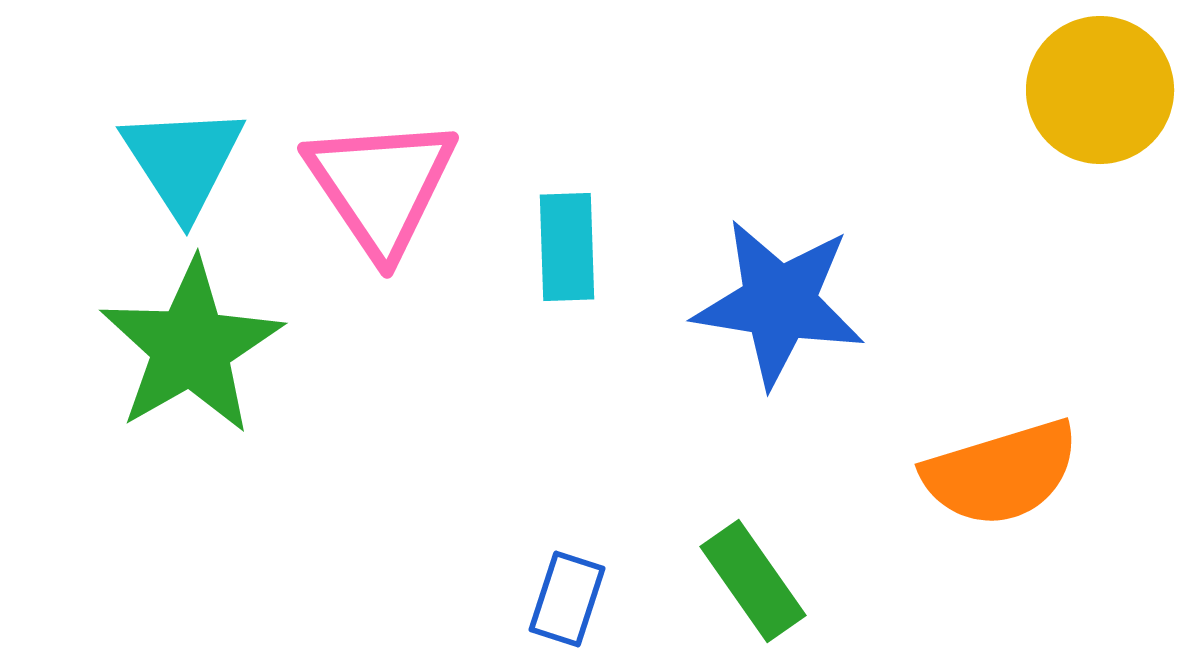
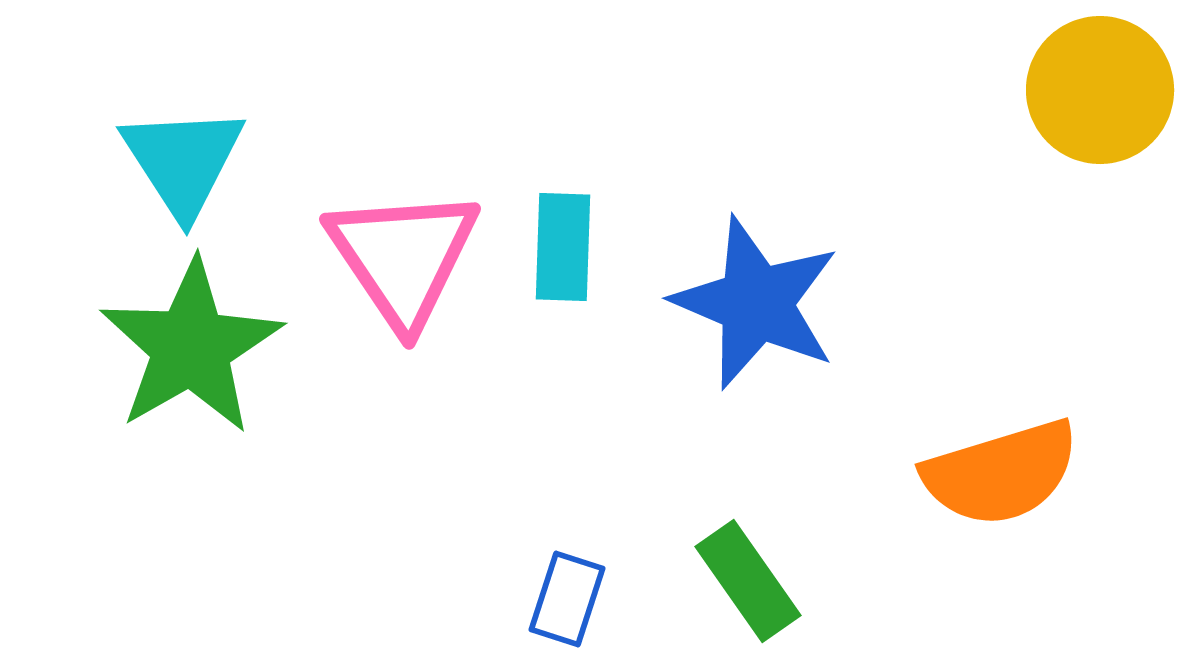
pink triangle: moved 22 px right, 71 px down
cyan rectangle: moved 4 px left; rotated 4 degrees clockwise
blue star: moved 23 px left; rotated 14 degrees clockwise
green rectangle: moved 5 px left
